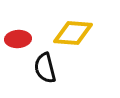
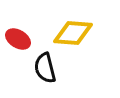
red ellipse: rotated 35 degrees clockwise
